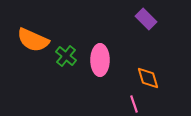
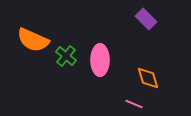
pink line: rotated 48 degrees counterclockwise
